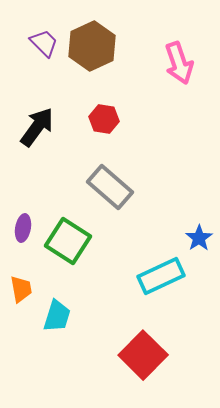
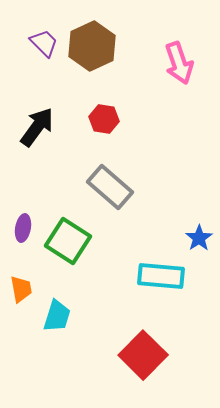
cyan rectangle: rotated 30 degrees clockwise
